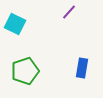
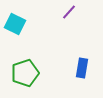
green pentagon: moved 2 px down
